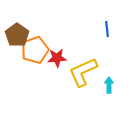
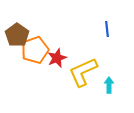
red star: rotated 18 degrees counterclockwise
